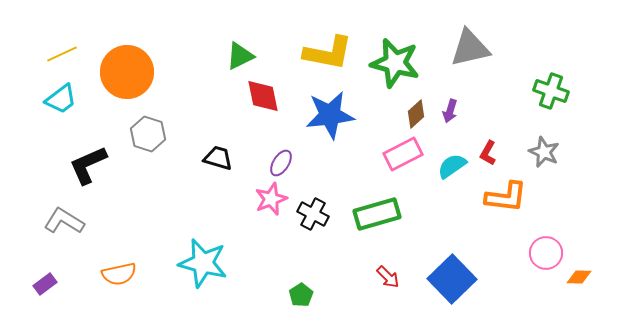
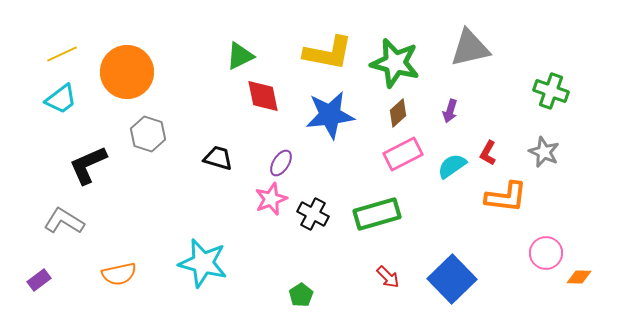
brown diamond: moved 18 px left, 1 px up
purple rectangle: moved 6 px left, 4 px up
